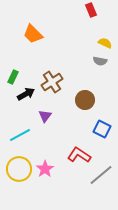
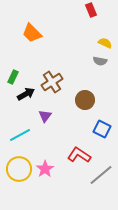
orange trapezoid: moved 1 px left, 1 px up
